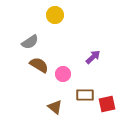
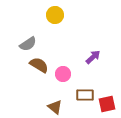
gray semicircle: moved 2 px left, 2 px down
